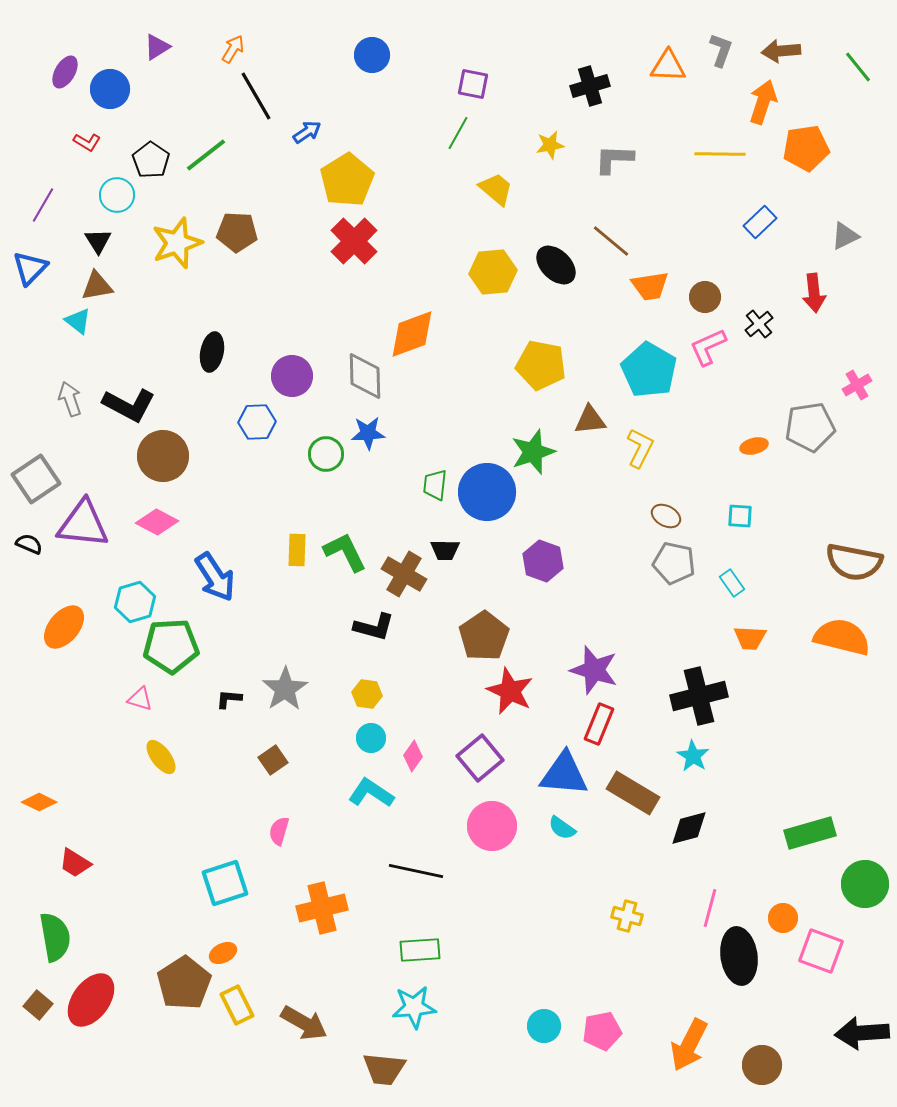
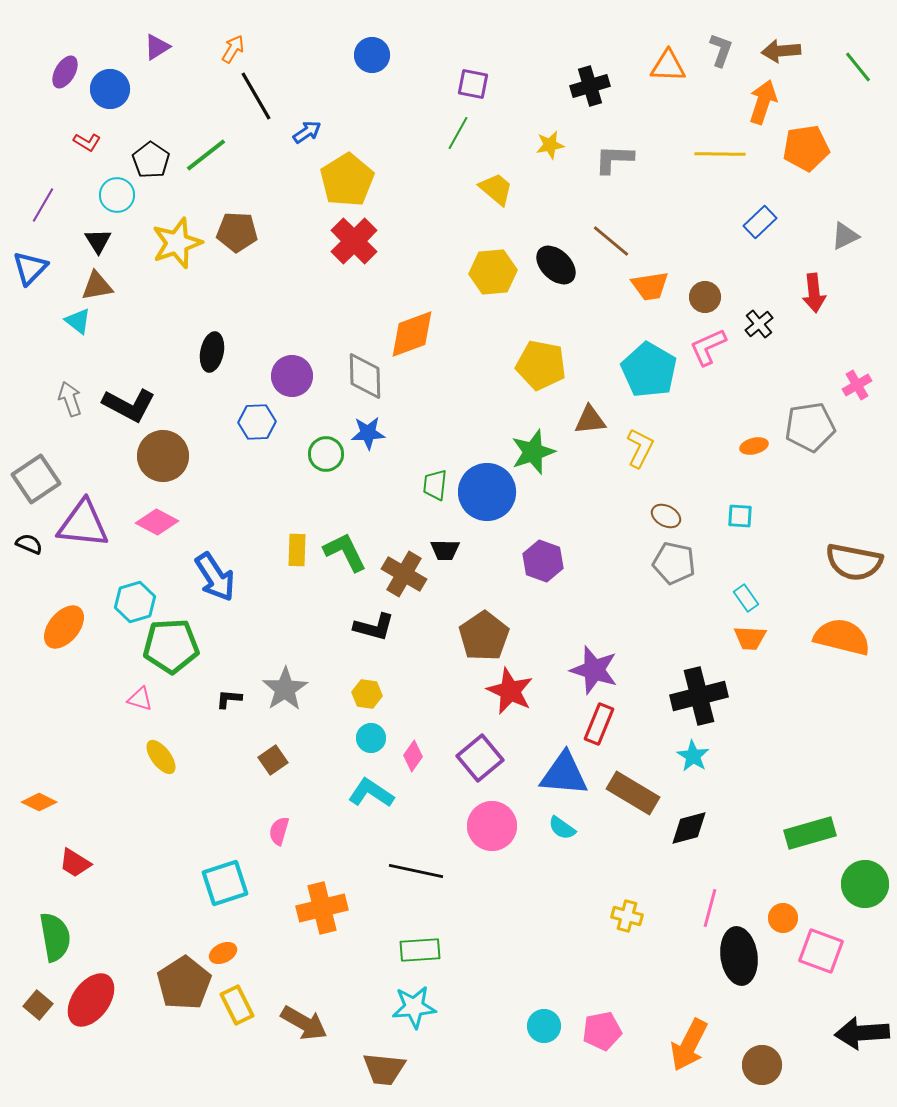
cyan rectangle at (732, 583): moved 14 px right, 15 px down
